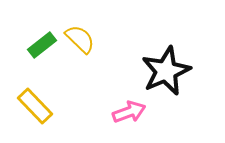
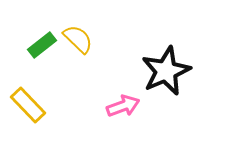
yellow semicircle: moved 2 px left
yellow rectangle: moved 7 px left, 1 px up
pink arrow: moved 6 px left, 6 px up
